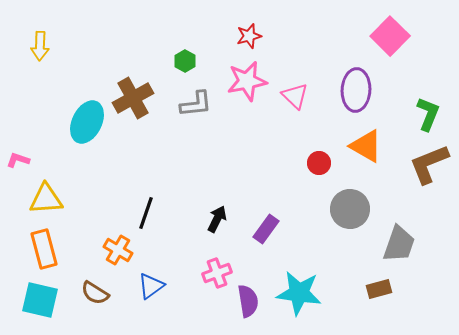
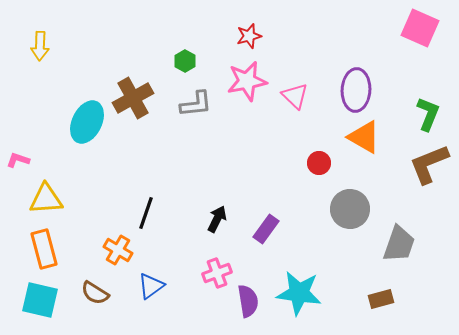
pink square: moved 30 px right, 8 px up; rotated 21 degrees counterclockwise
orange triangle: moved 2 px left, 9 px up
brown rectangle: moved 2 px right, 10 px down
